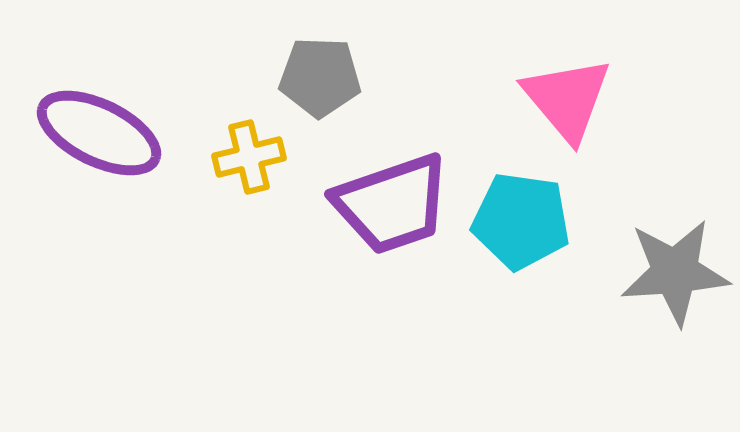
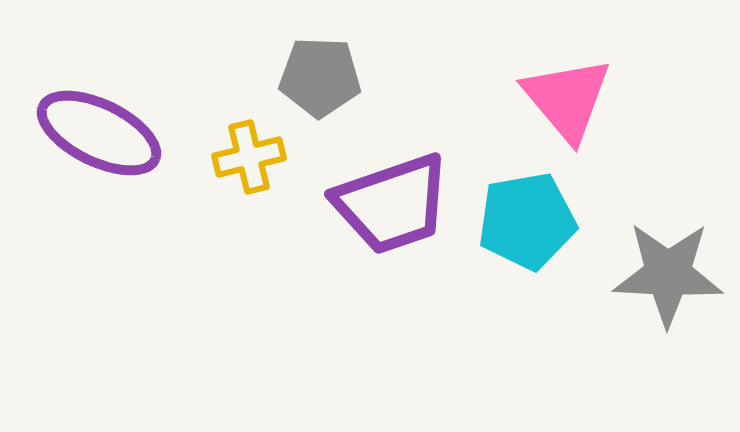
cyan pentagon: moved 6 px right; rotated 18 degrees counterclockwise
gray star: moved 7 px left, 2 px down; rotated 7 degrees clockwise
